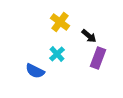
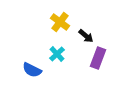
black arrow: moved 3 px left
blue semicircle: moved 3 px left, 1 px up
